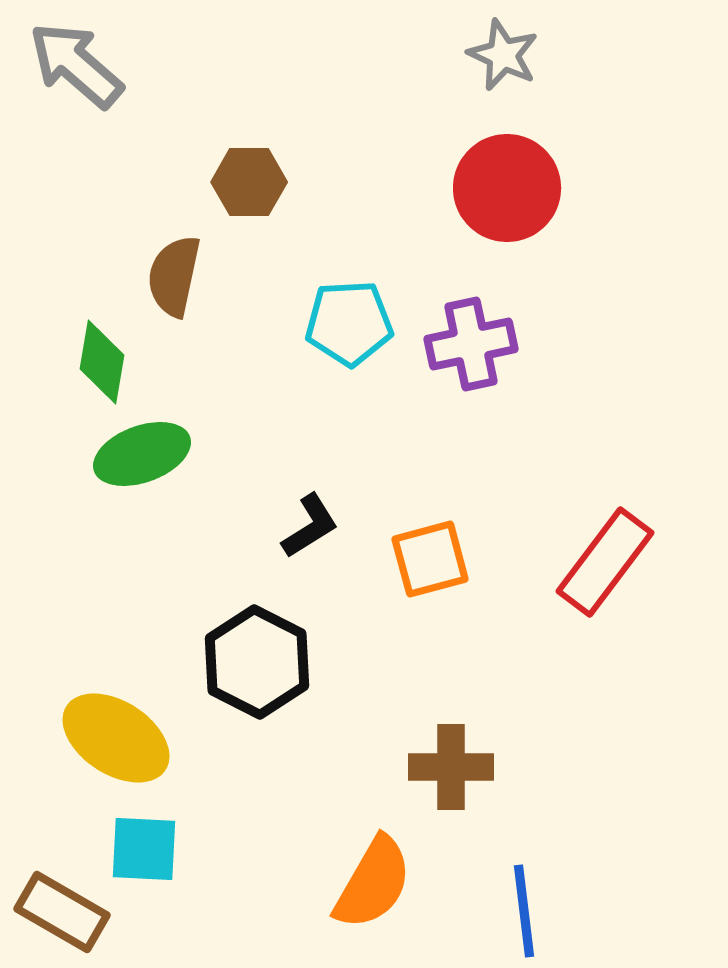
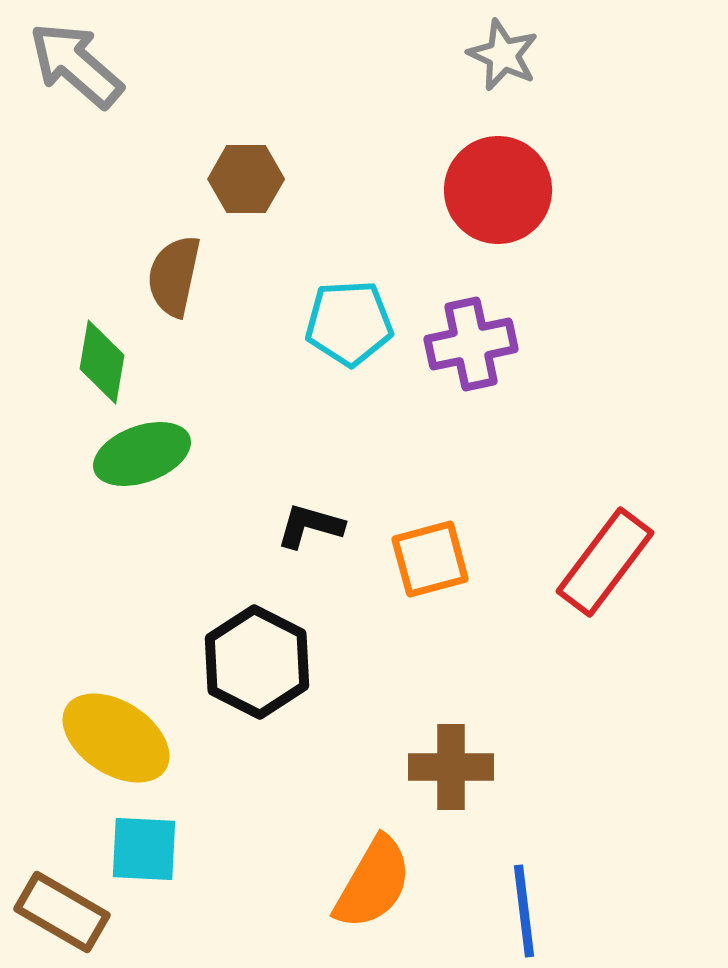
brown hexagon: moved 3 px left, 3 px up
red circle: moved 9 px left, 2 px down
black L-shape: rotated 132 degrees counterclockwise
